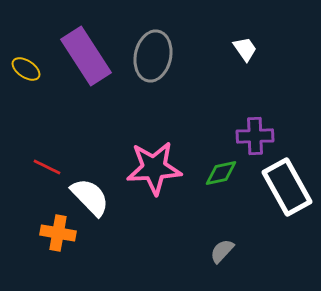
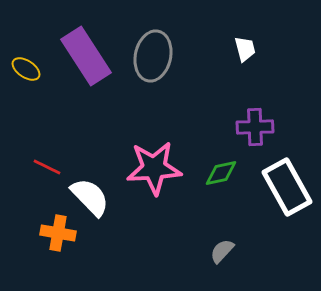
white trapezoid: rotated 20 degrees clockwise
purple cross: moved 9 px up
